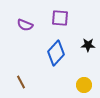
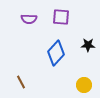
purple square: moved 1 px right, 1 px up
purple semicircle: moved 4 px right, 6 px up; rotated 21 degrees counterclockwise
